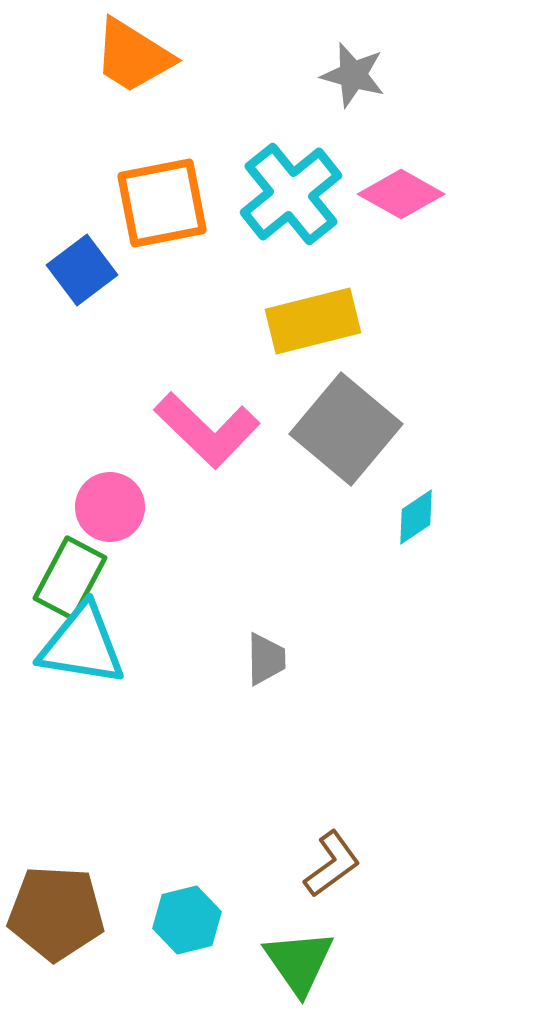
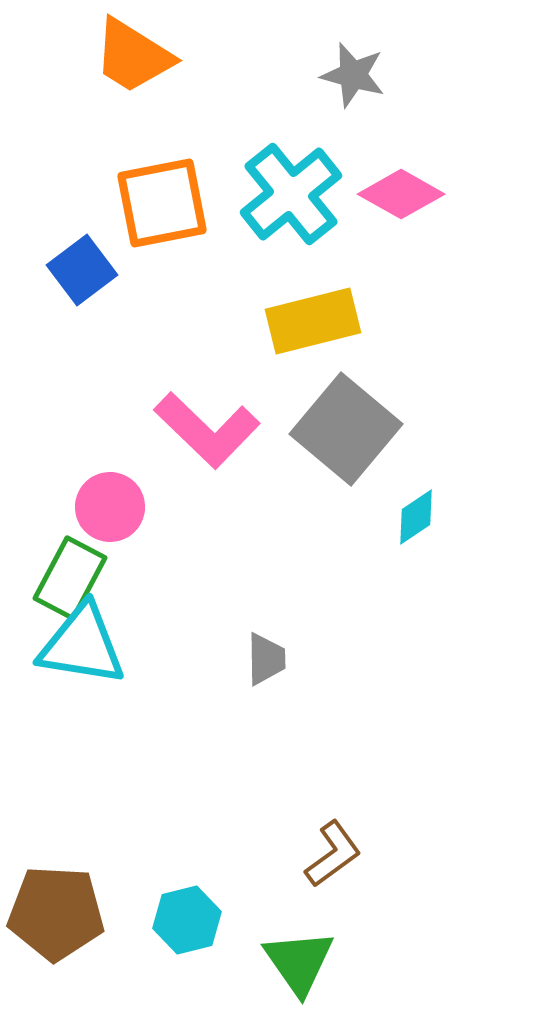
brown L-shape: moved 1 px right, 10 px up
